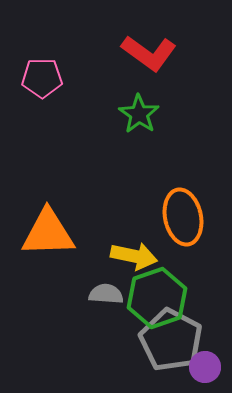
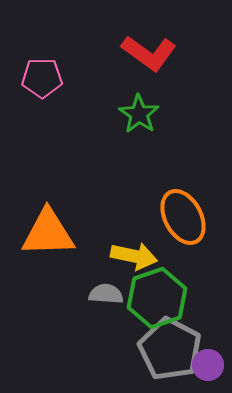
orange ellipse: rotated 16 degrees counterclockwise
gray pentagon: moved 1 px left, 9 px down
purple circle: moved 3 px right, 2 px up
